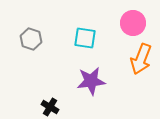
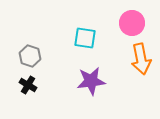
pink circle: moved 1 px left
gray hexagon: moved 1 px left, 17 px down
orange arrow: rotated 32 degrees counterclockwise
black cross: moved 22 px left, 22 px up
